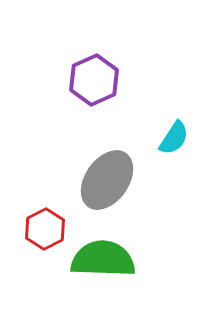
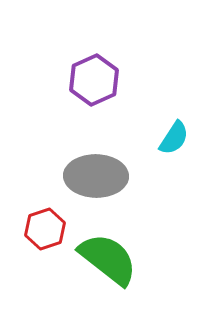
gray ellipse: moved 11 px left, 4 px up; rotated 56 degrees clockwise
red hexagon: rotated 9 degrees clockwise
green semicircle: moved 5 px right; rotated 36 degrees clockwise
